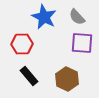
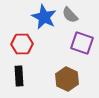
gray semicircle: moved 7 px left, 2 px up
purple square: rotated 15 degrees clockwise
black rectangle: moved 10 px left; rotated 36 degrees clockwise
